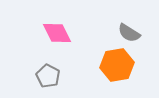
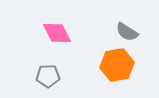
gray semicircle: moved 2 px left, 1 px up
gray pentagon: rotated 30 degrees counterclockwise
